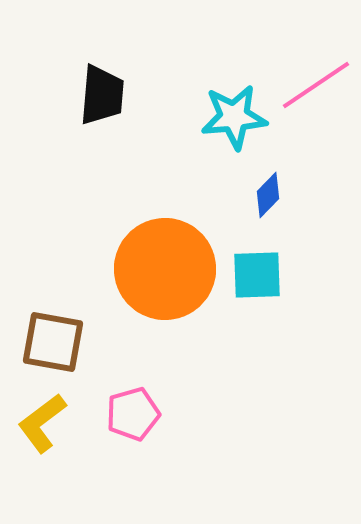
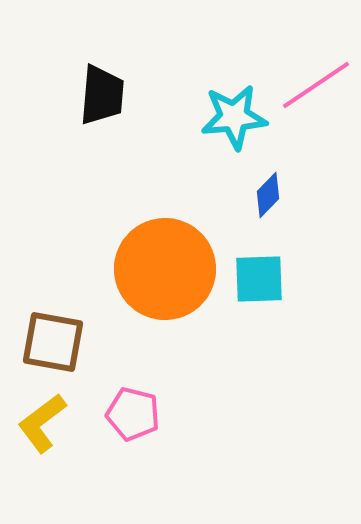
cyan square: moved 2 px right, 4 px down
pink pentagon: rotated 30 degrees clockwise
